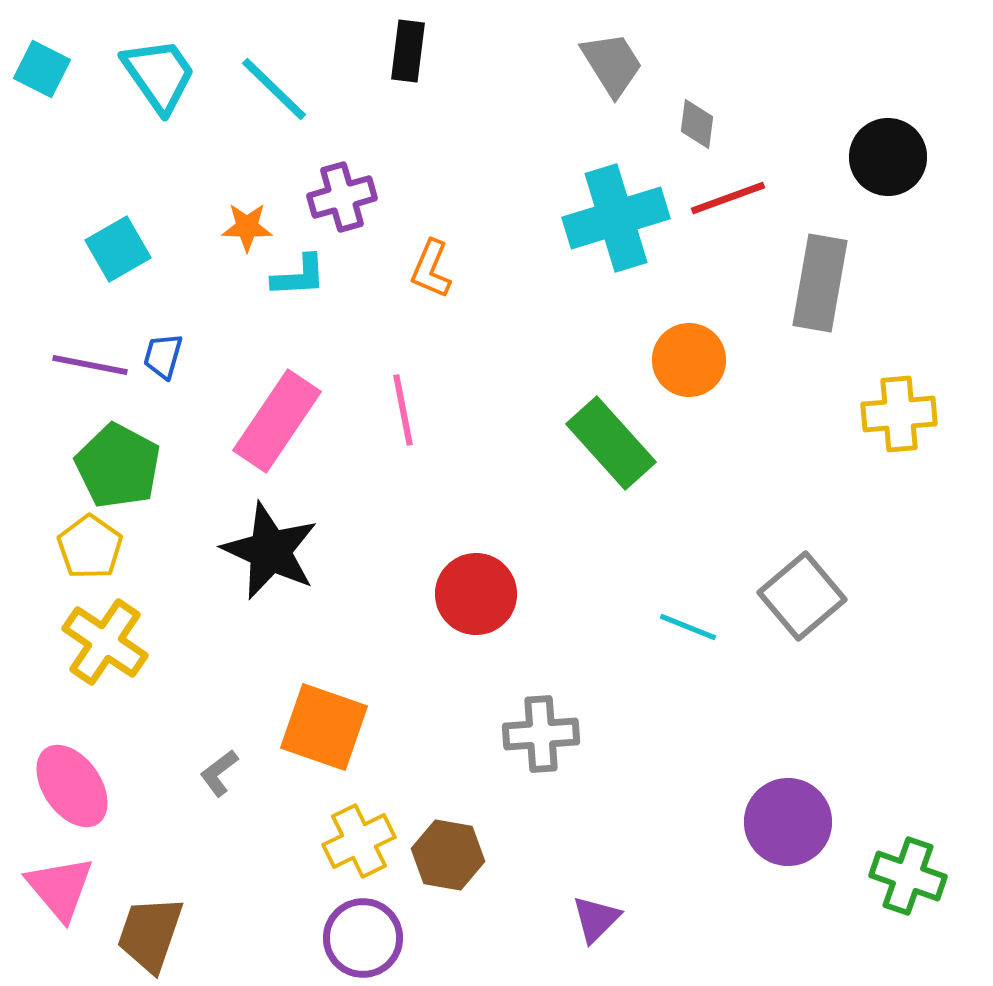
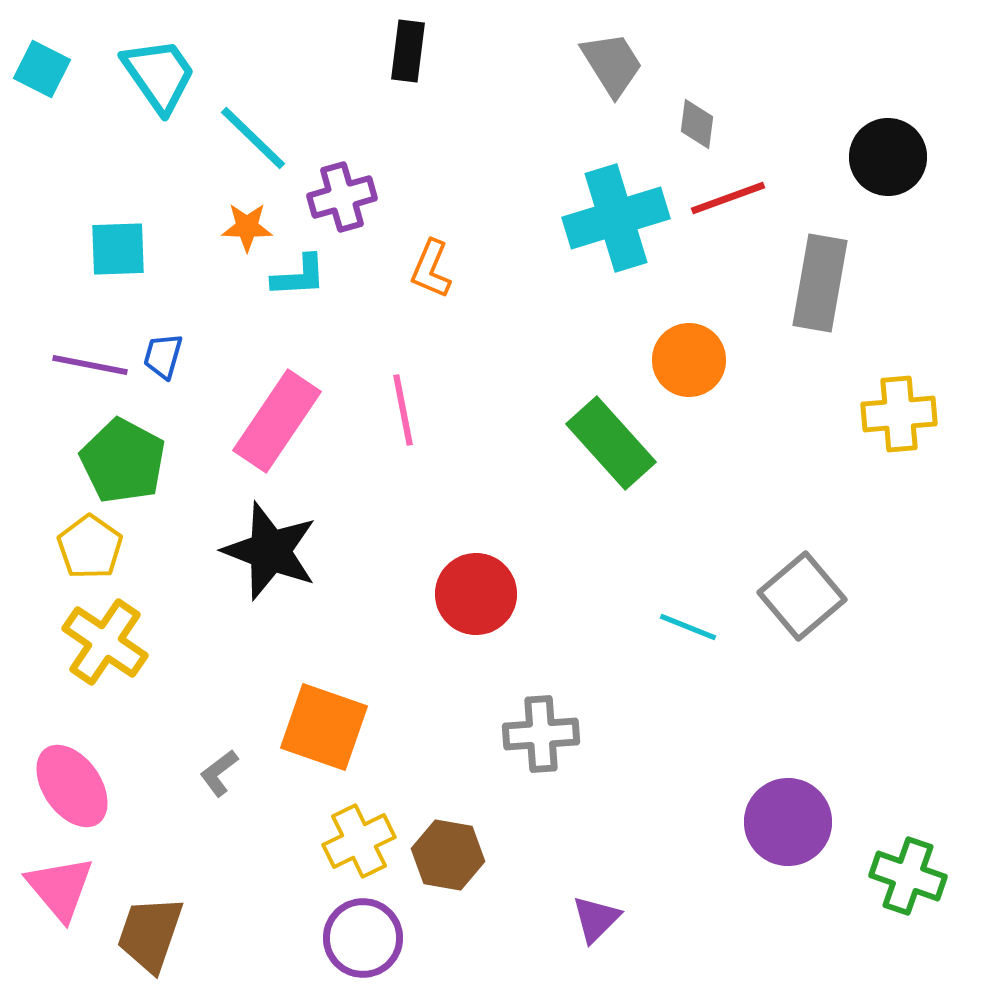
cyan line at (274, 89): moved 21 px left, 49 px down
cyan square at (118, 249): rotated 28 degrees clockwise
green pentagon at (118, 466): moved 5 px right, 5 px up
black star at (270, 551): rotated 4 degrees counterclockwise
